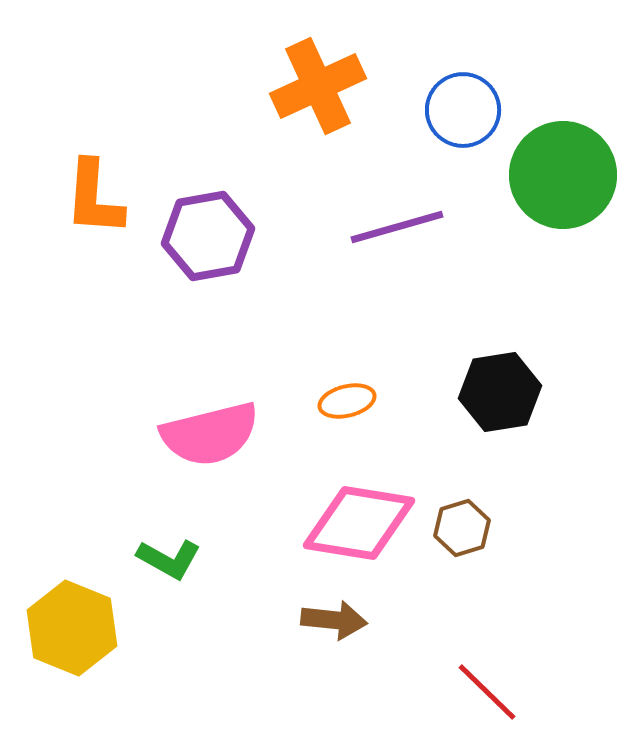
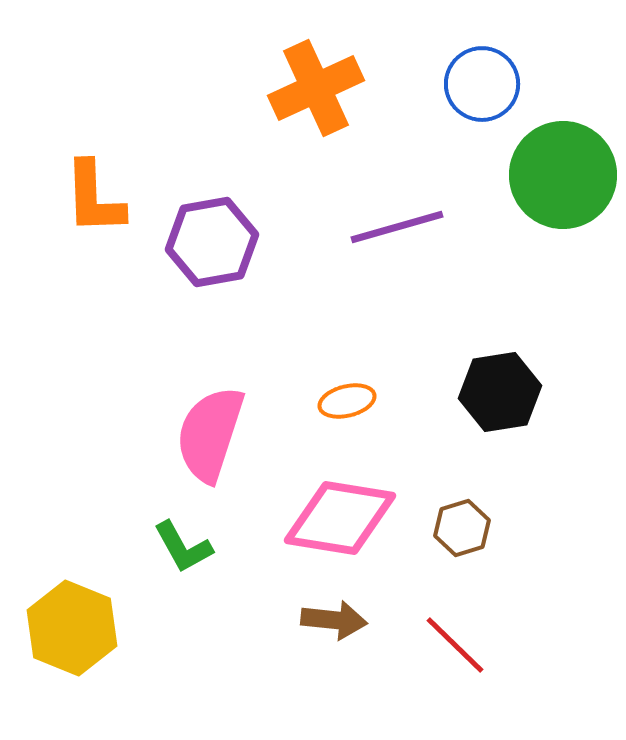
orange cross: moved 2 px left, 2 px down
blue circle: moved 19 px right, 26 px up
orange L-shape: rotated 6 degrees counterclockwise
purple hexagon: moved 4 px right, 6 px down
pink semicircle: rotated 122 degrees clockwise
pink diamond: moved 19 px left, 5 px up
green L-shape: moved 14 px right, 12 px up; rotated 32 degrees clockwise
red line: moved 32 px left, 47 px up
